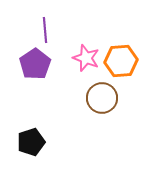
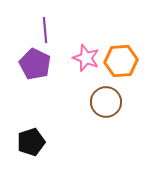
purple pentagon: rotated 12 degrees counterclockwise
brown circle: moved 4 px right, 4 px down
